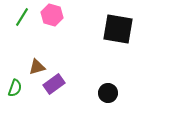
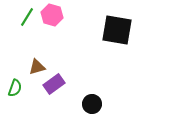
green line: moved 5 px right
black square: moved 1 px left, 1 px down
black circle: moved 16 px left, 11 px down
